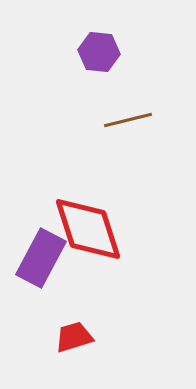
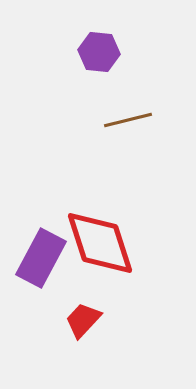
red diamond: moved 12 px right, 14 px down
red trapezoid: moved 9 px right, 17 px up; rotated 30 degrees counterclockwise
